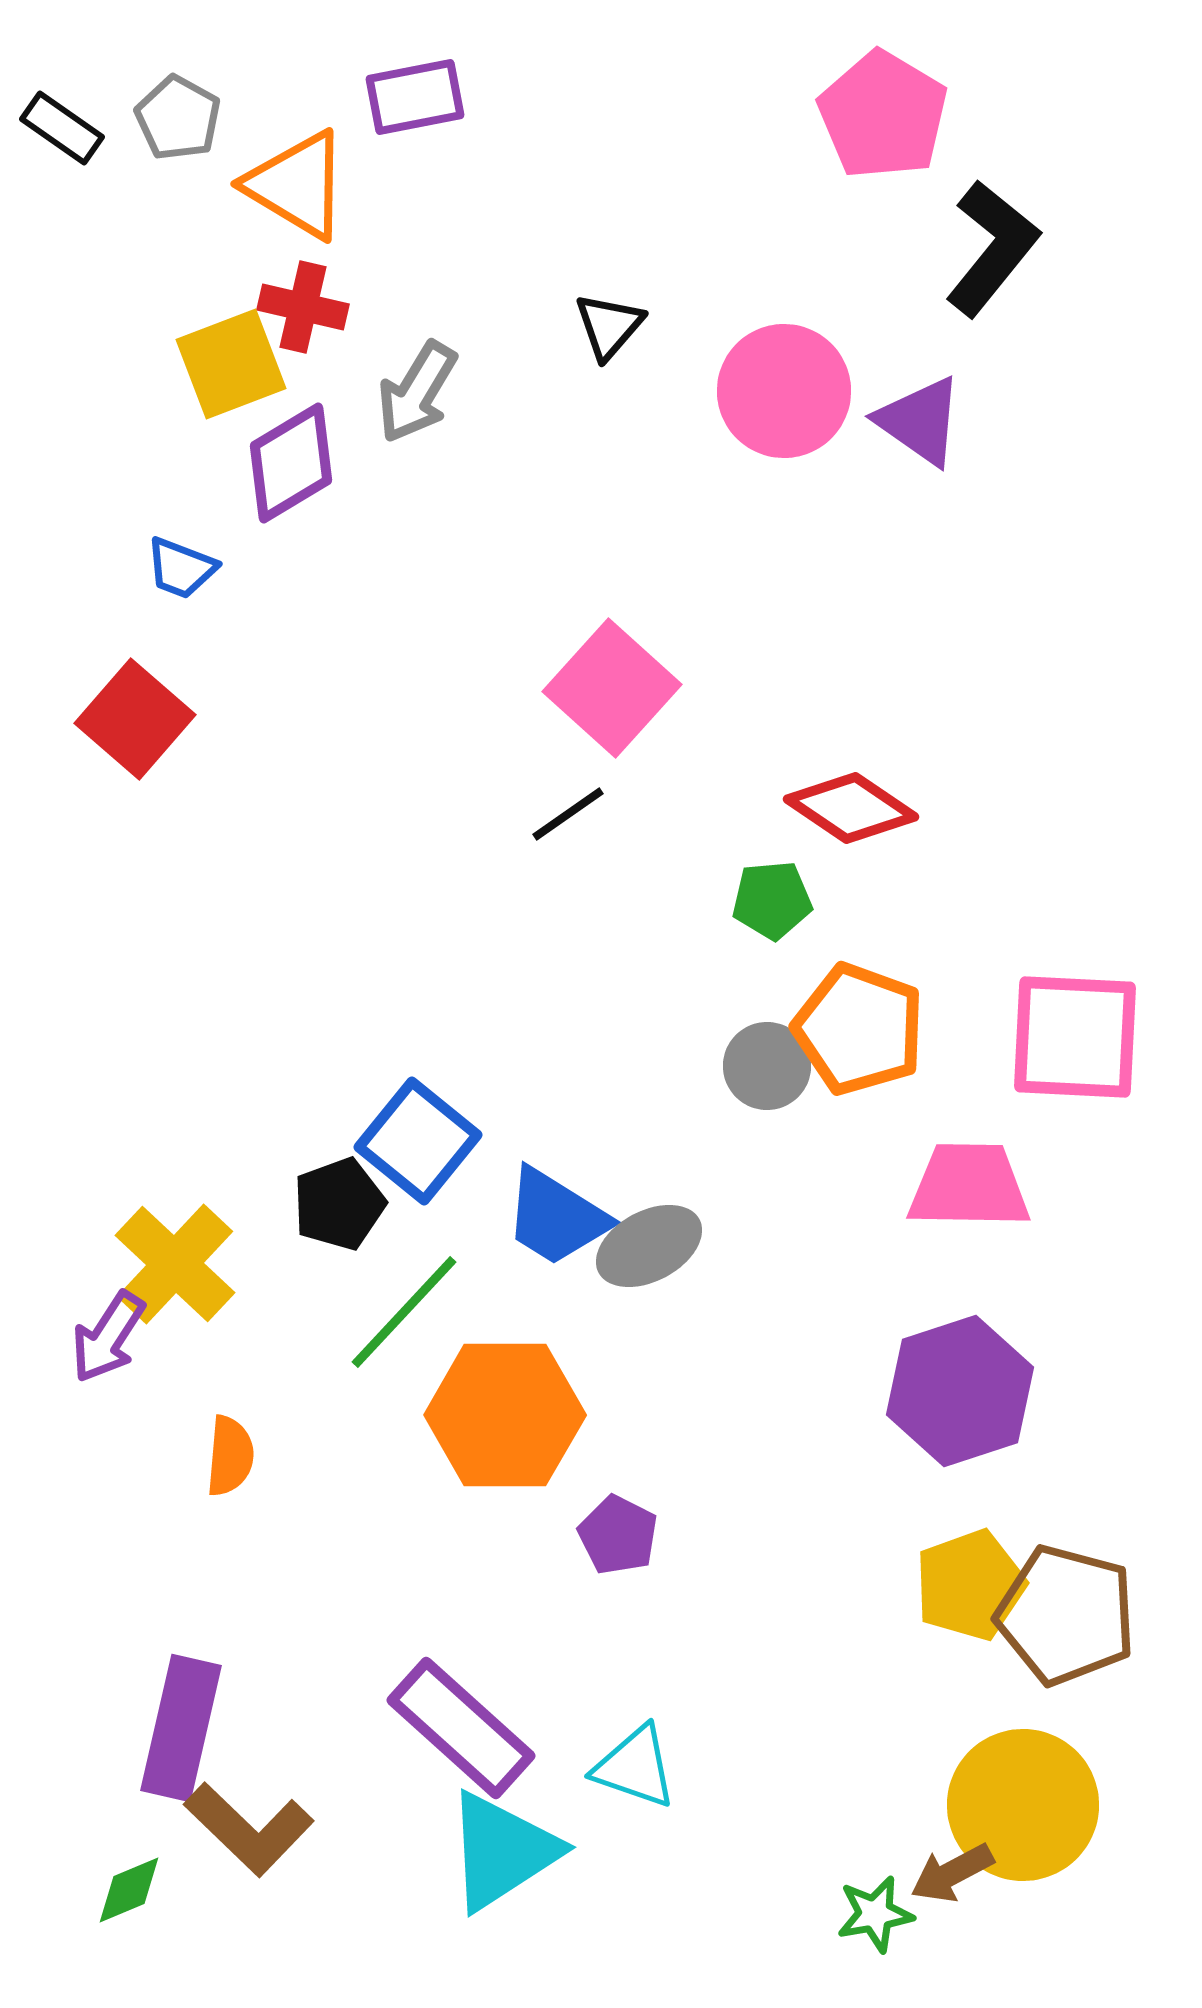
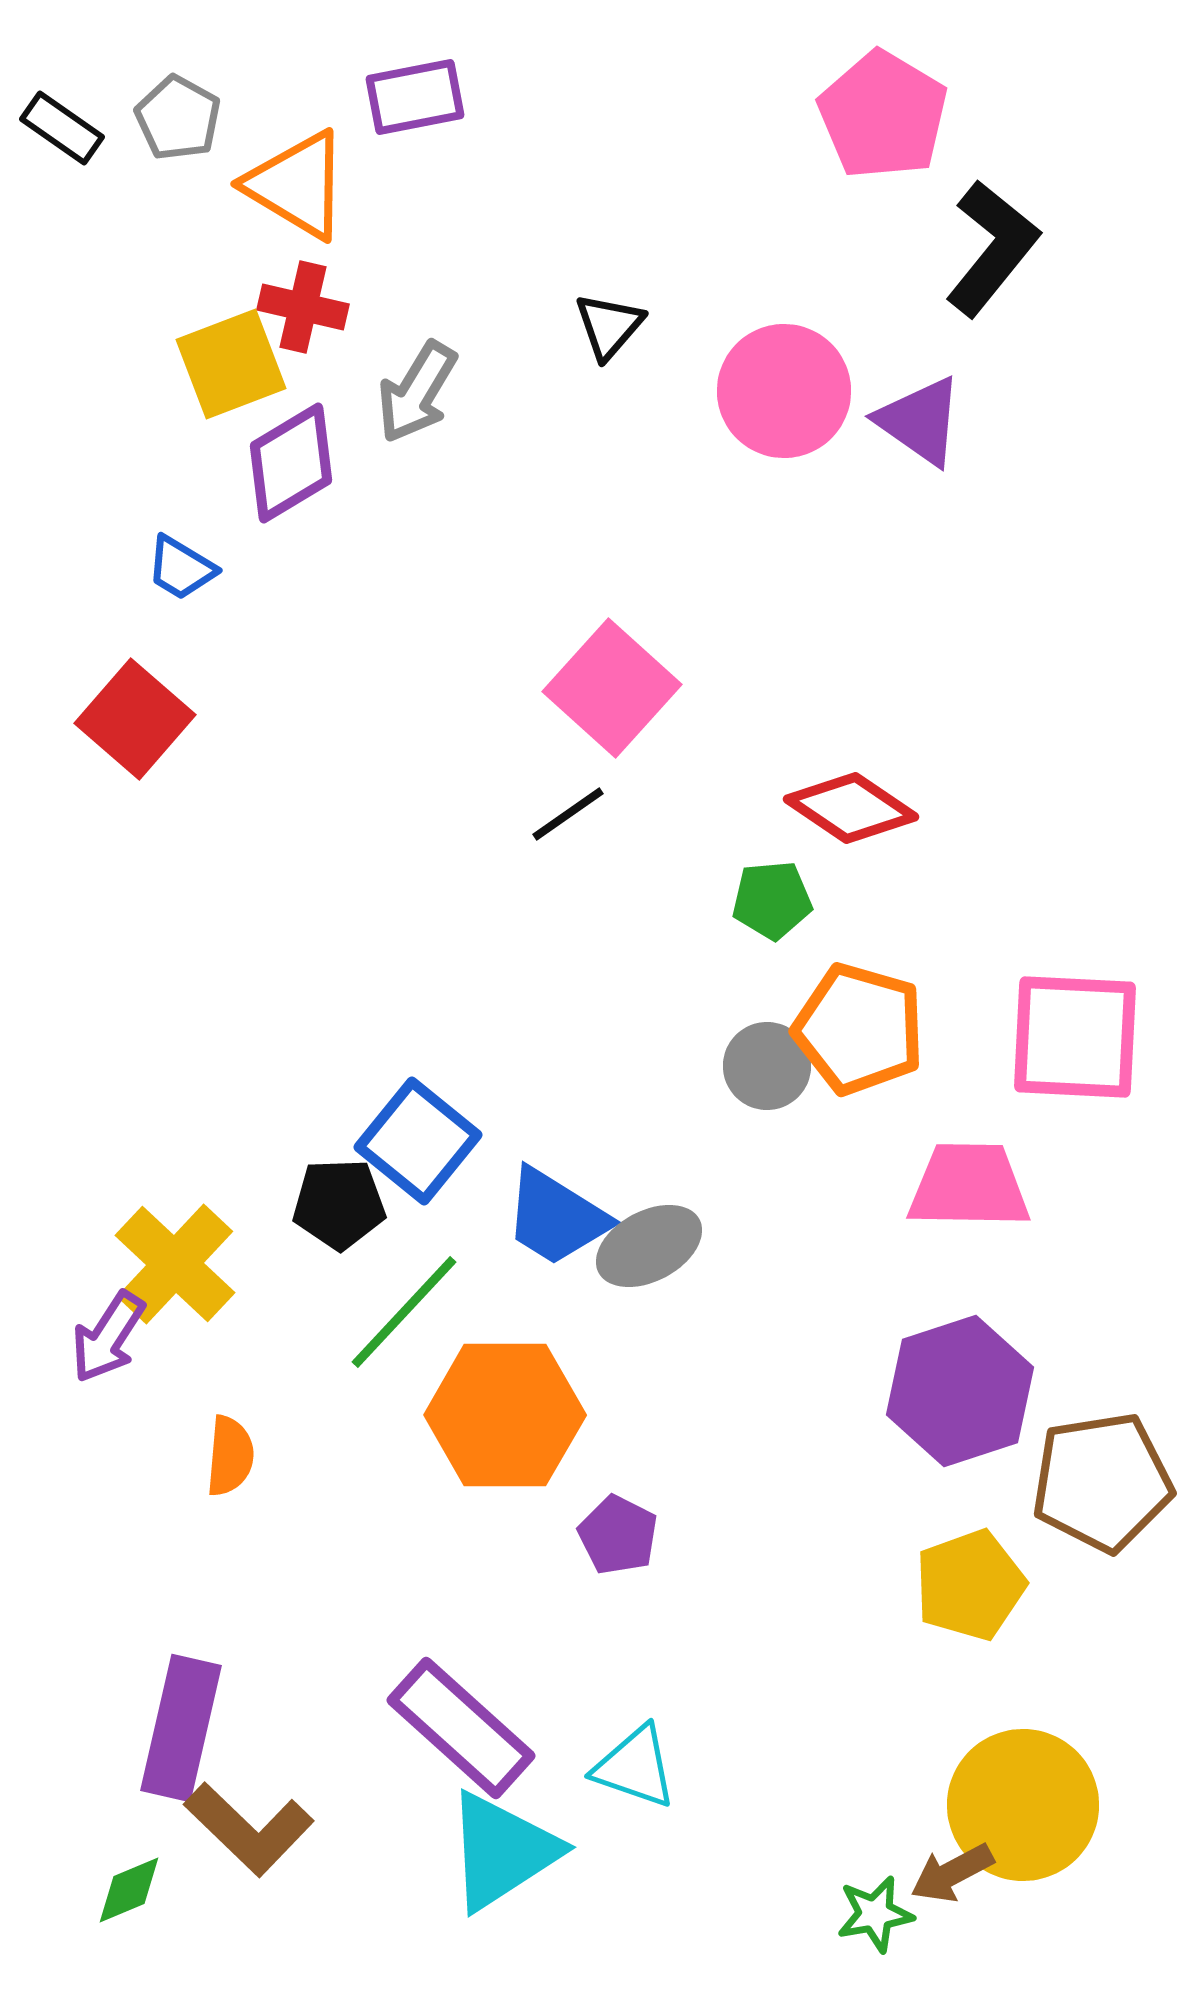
blue trapezoid at (181, 568): rotated 10 degrees clockwise
orange pentagon at (859, 1029): rotated 4 degrees counterclockwise
black pentagon at (339, 1204): rotated 18 degrees clockwise
brown pentagon at (1066, 1615): moved 36 px right, 133 px up; rotated 24 degrees counterclockwise
